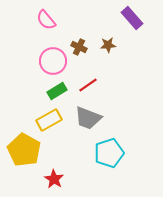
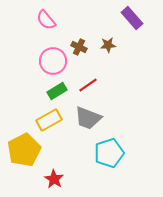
yellow pentagon: rotated 16 degrees clockwise
